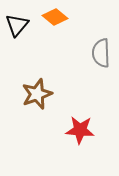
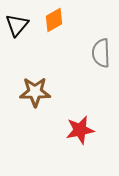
orange diamond: moved 1 px left, 3 px down; rotated 70 degrees counterclockwise
brown star: moved 2 px left, 2 px up; rotated 20 degrees clockwise
red star: rotated 16 degrees counterclockwise
